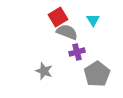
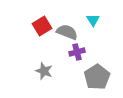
red square: moved 16 px left, 9 px down
gray pentagon: moved 3 px down
